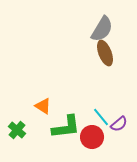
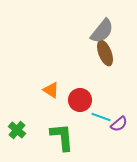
gray semicircle: moved 2 px down; rotated 8 degrees clockwise
orange triangle: moved 8 px right, 16 px up
cyan line: rotated 30 degrees counterclockwise
green L-shape: moved 4 px left, 10 px down; rotated 88 degrees counterclockwise
red circle: moved 12 px left, 37 px up
